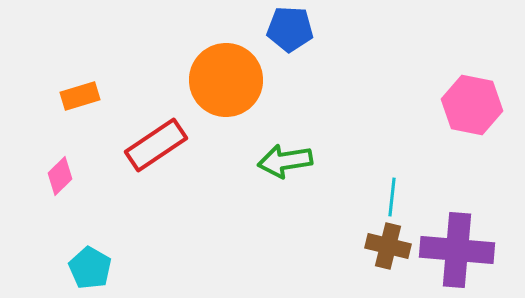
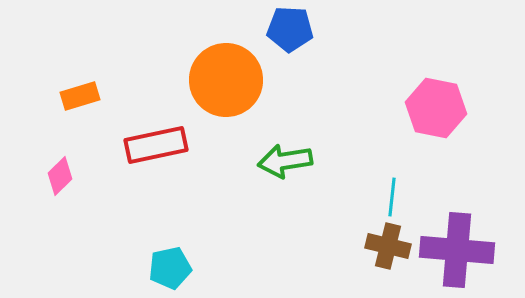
pink hexagon: moved 36 px left, 3 px down
red rectangle: rotated 22 degrees clockwise
cyan pentagon: moved 80 px right; rotated 30 degrees clockwise
